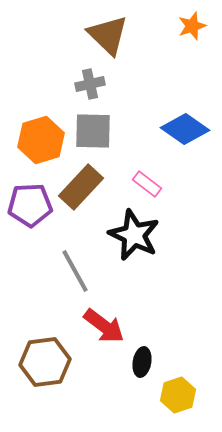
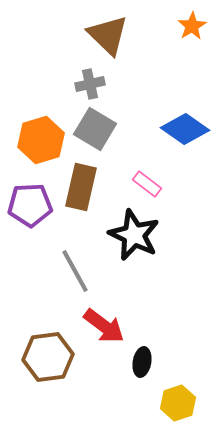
orange star: rotated 12 degrees counterclockwise
gray square: moved 2 px right, 2 px up; rotated 30 degrees clockwise
brown rectangle: rotated 30 degrees counterclockwise
brown hexagon: moved 3 px right, 5 px up
yellow hexagon: moved 8 px down
